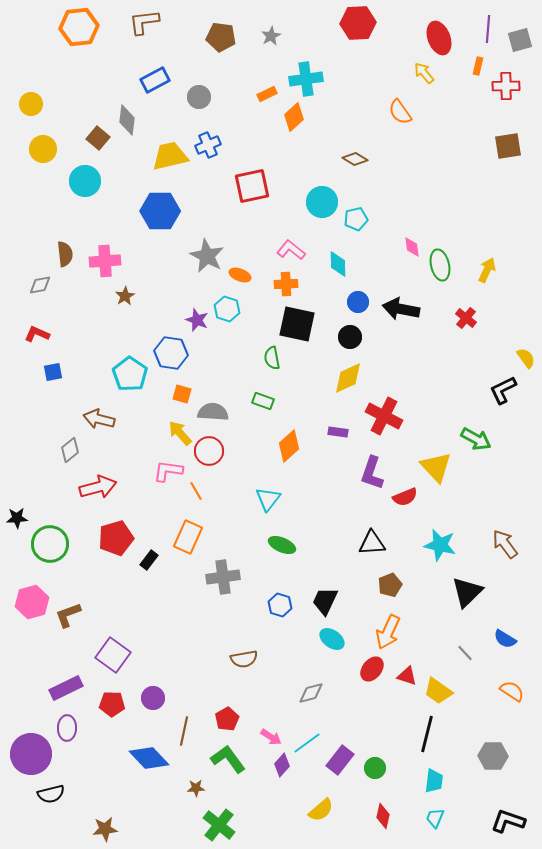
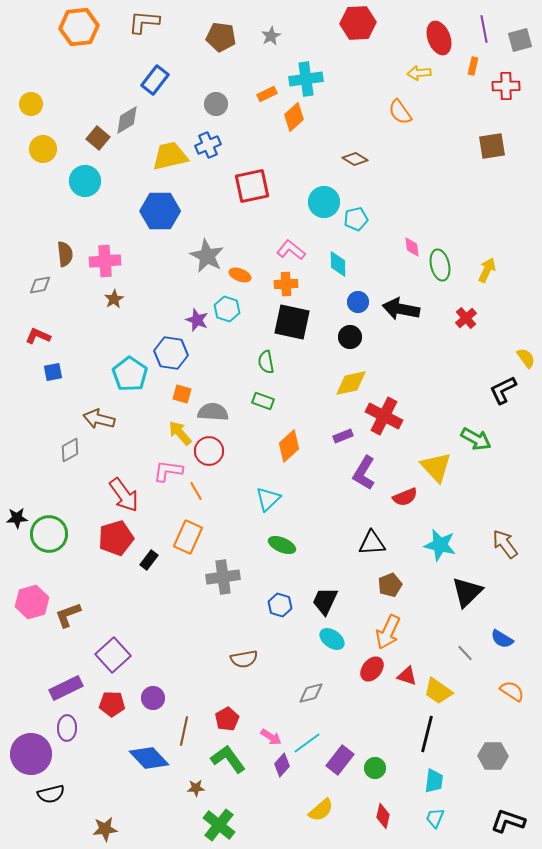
brown L-shape at (144, 22): rotated 12 degrees clockwise
purple line at (488, 29): moved 4 px left; rotated 16 degrees counterclockwise
orange rectangle at (478, 66): moved 5 px left
yellow arrow at (424, 73): moved 5 px left; rotated 55 degrees counterclockwise
blue rectangle at (155, 80): rotated 24 degrees counterclockwise
gray circle at (199, 97): moved 17 px right, 7 px down
gray diamond at (127, 120): rotated 52 degrees clockwise
brown square at (508, 146): moved 16 px left
cyan circle at (322, 202): moved 2 px right
brown star at (125, 296): moved 11 px left, 3 px down
red cross at (466, 318): rotated 10 degrees clockwise
black square at (297, 324): moved 5 px left, 2 px up
red L-shape at (37, 334): moved 1 px right, 2 px down
green semicircle at (272, 358): moved 6 px left, 4 px down
yellow diamond at (348, 378): moved 3 px right, 5 px down; rotated 12 degrees clockwise
purple rectangle at (338, 432): moved 5 px right, 4 px down; rotated 30 degrees counterclockwise
gray diamond at (70, 450): rotated 10 degrees clockwise
purple L-shape at (372, 473): moved 8 px left; rotated 12 degrees clockwise
red arrow at (98, 487): moved 26 px right, 8 px down; rotated 69 degrees clockwise
cyan triangle at (268, 499): rotated 8 degrees clockwise
green circle at (50, 544): moved 1 px left, 10 px up
blue semicircle at (505, 639): moved 3 px left
purple square at (113, 655): rotated 12 degrees clockwise
